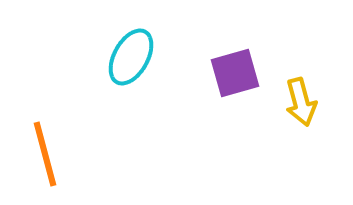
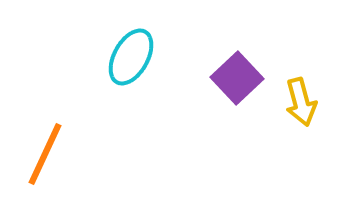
purple square: moved 2 px right, 5 px down; rotated 27 degrees counterclockwise
orange line: rotated 40 degrees clockwise
